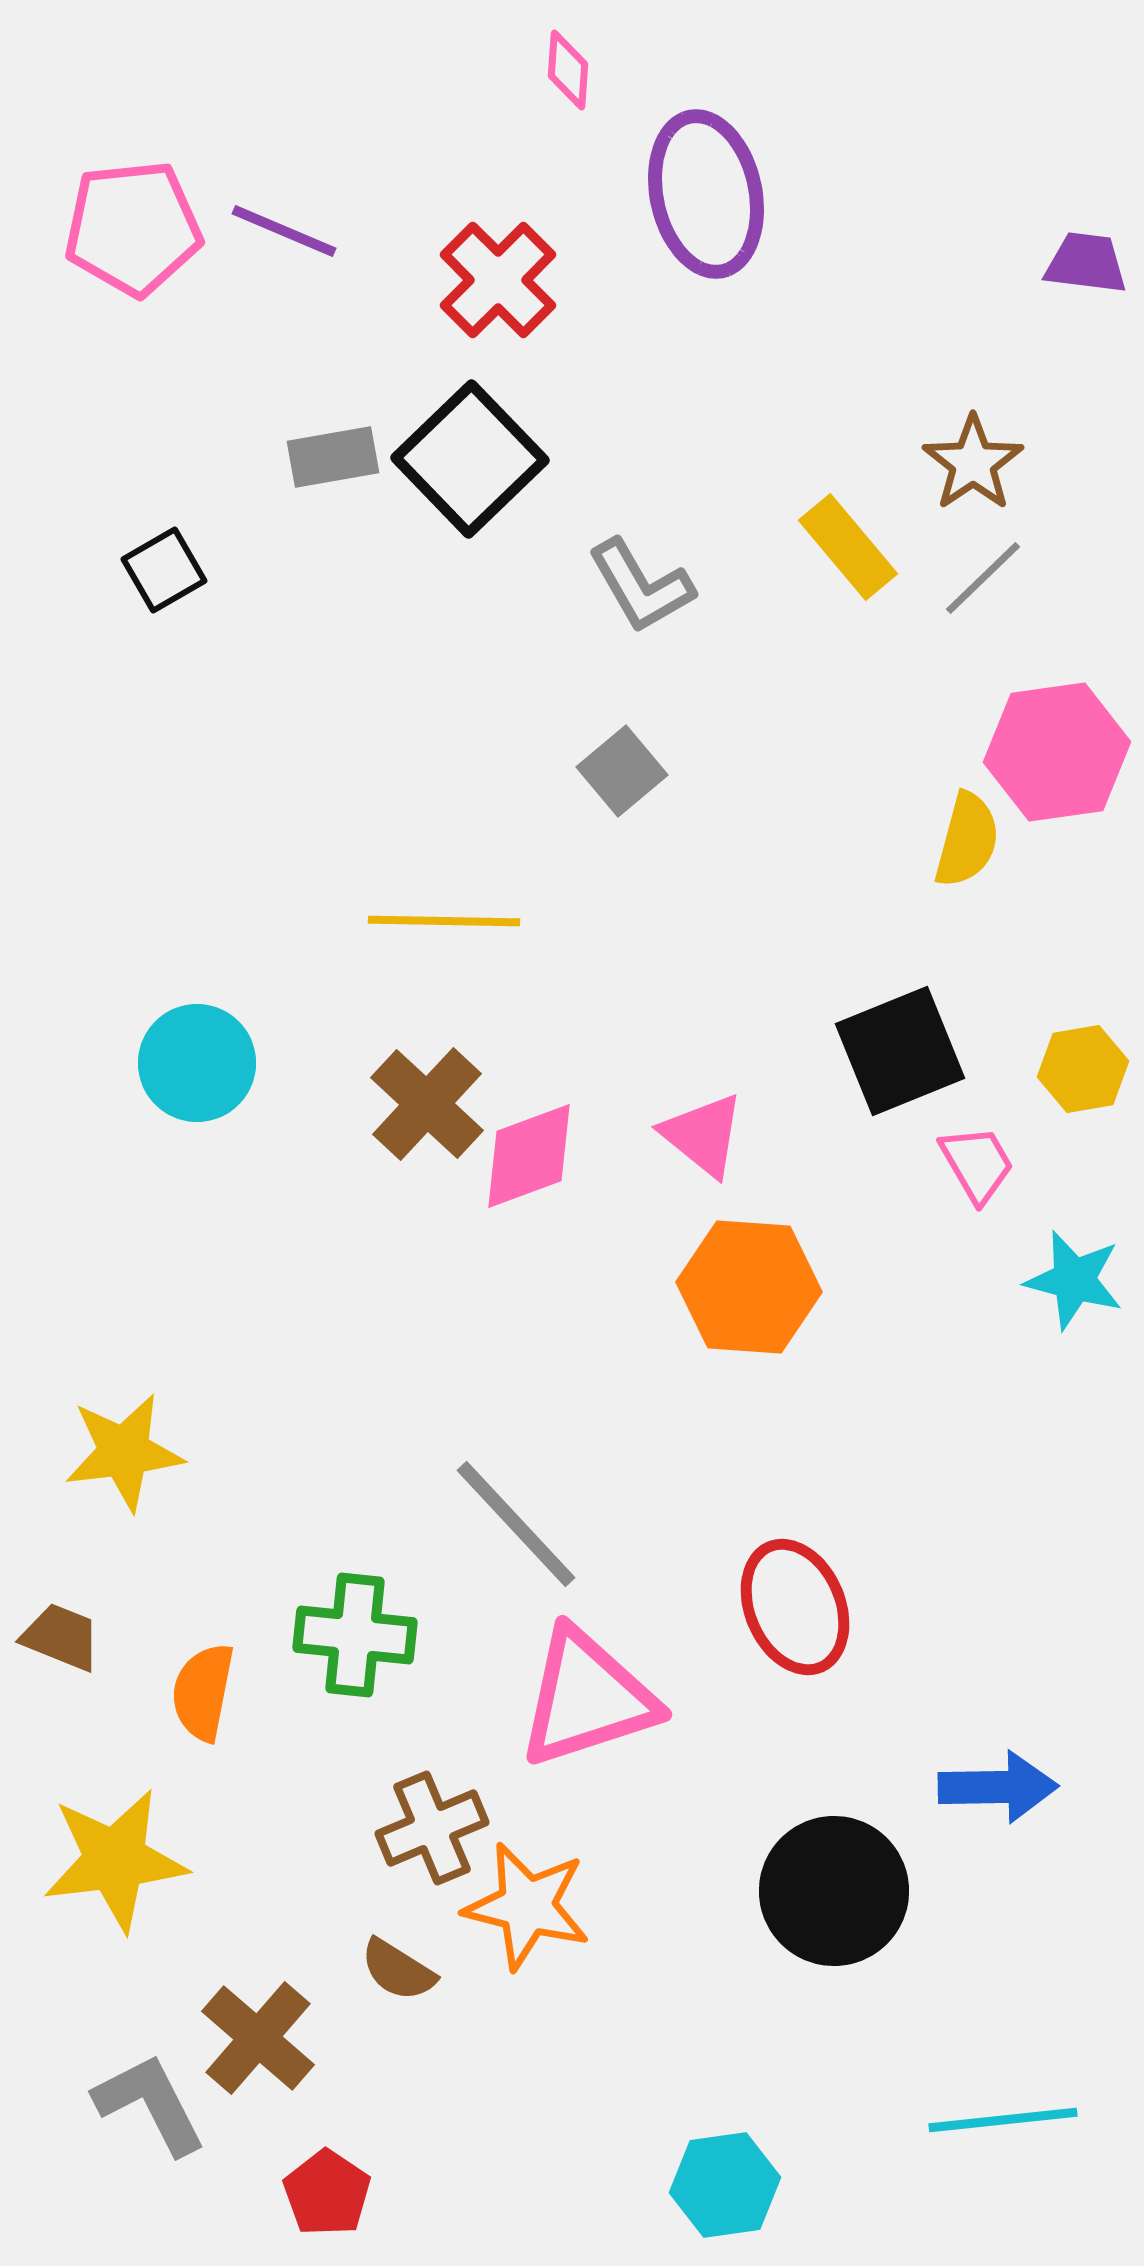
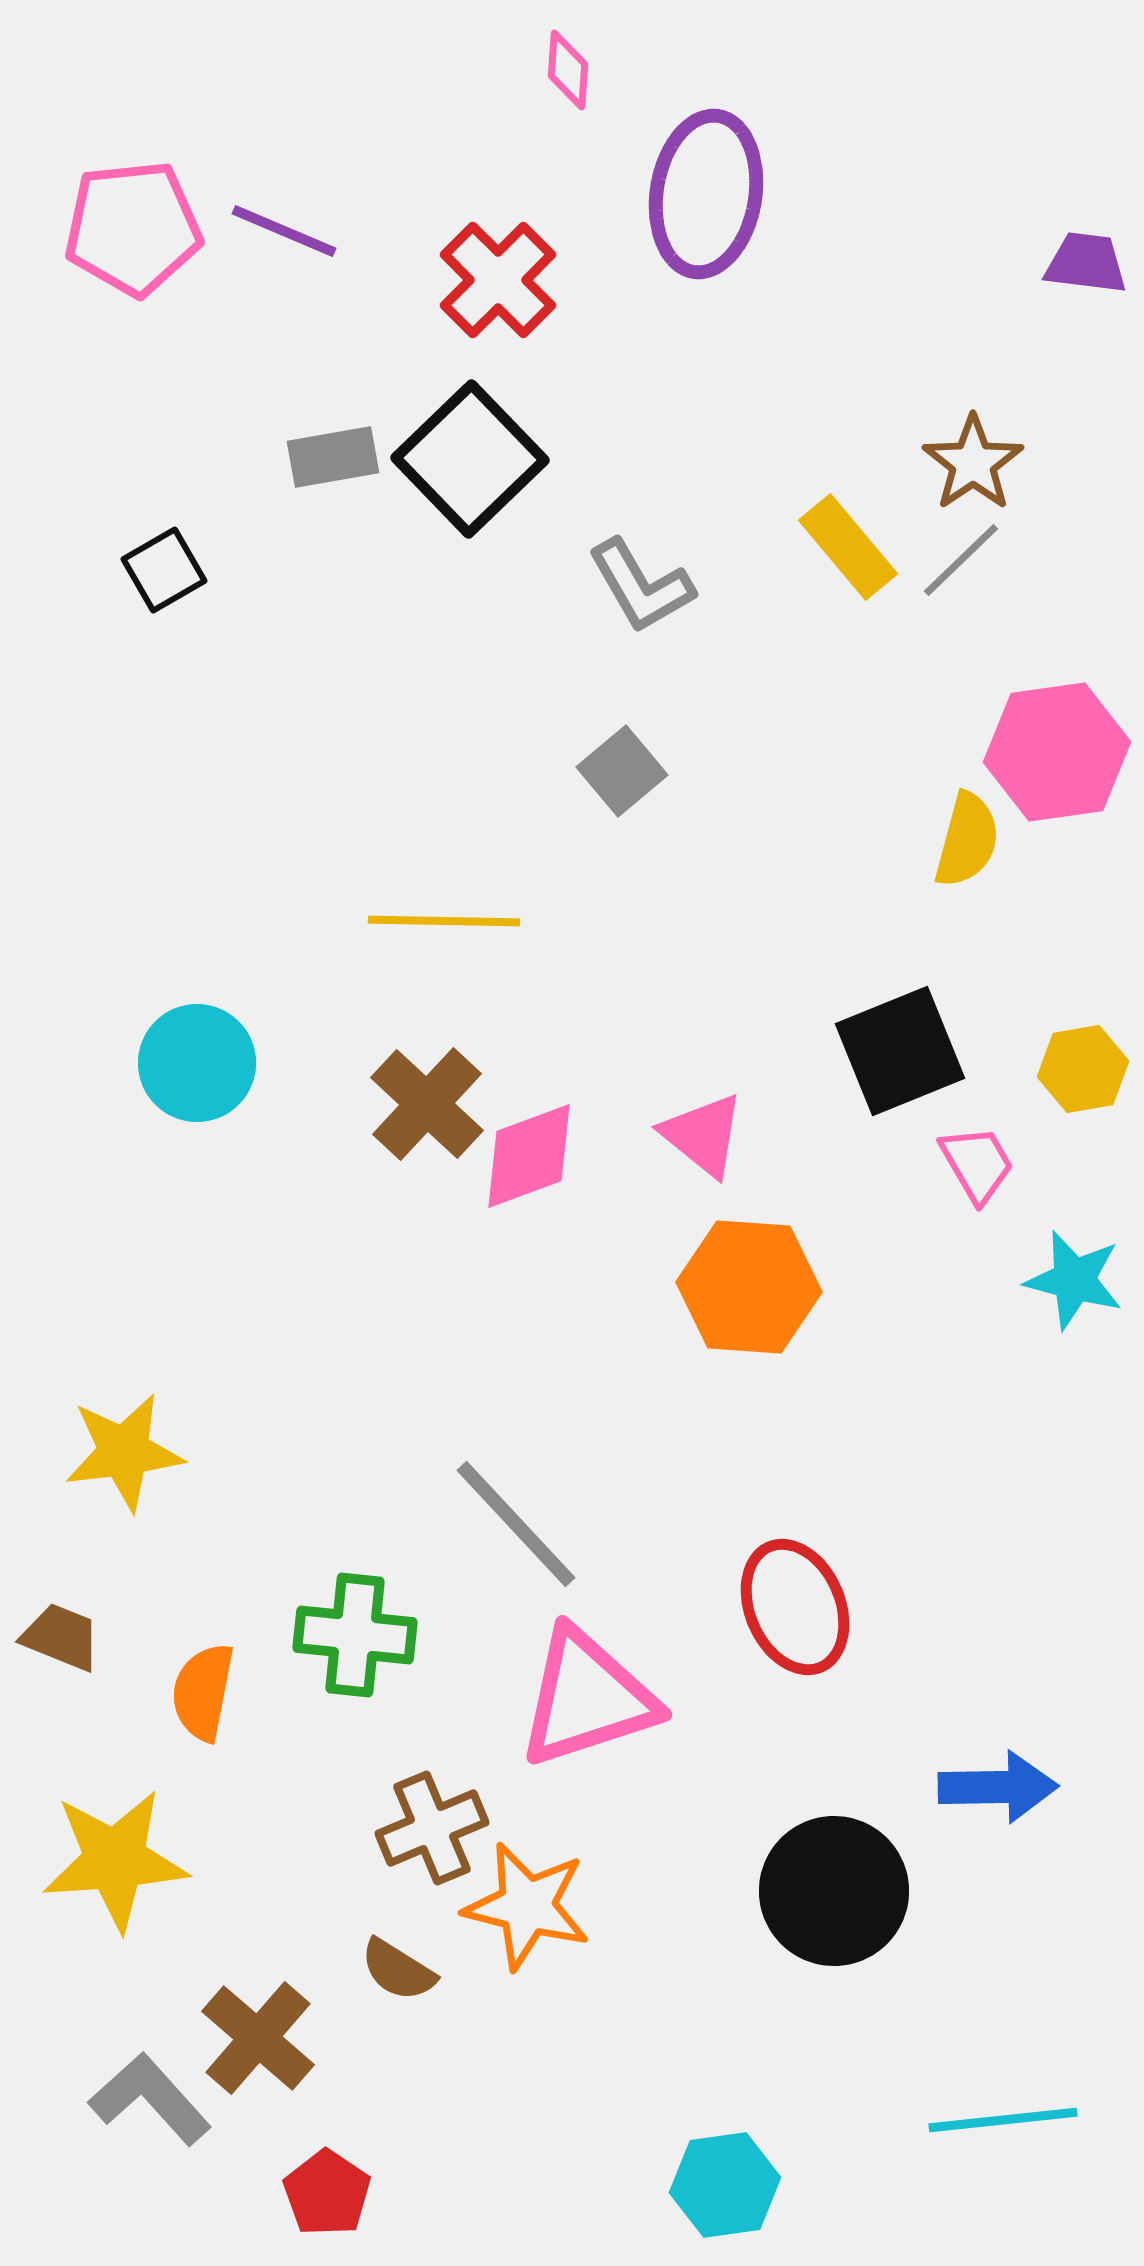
purple ellipse at (706, 194): rotated 21 degrees clockwise
gray line at (983, 578): moved 22 px left, 18 px up
yellow star at (115, 1860): rotated 3 degrees clockwise
gray L-shape at (150, 2104): moved 5 px up; rotated 15 degrees counterclockwise
